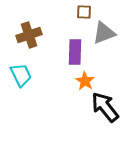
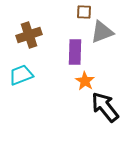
gray triangle: moved 2 px left, 1 px up
cyan trapezoid: rotated 85 degrees counterclockwise
